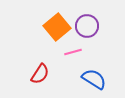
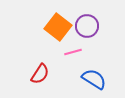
orange square: moved 1 px right; rotated 12 degrees counterclockwise
